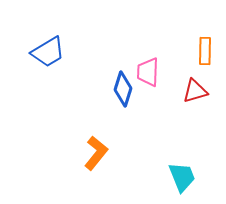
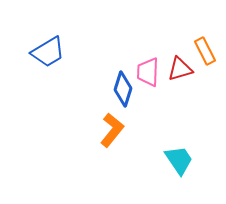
orange rectangle: rotated 28 degrees counterclockwise
red triangle: moved 15 px left, 22 px up
orange L-shape: moved 16 px right, 23 px up
cyan trapezoid: moved 3 px left, 17 px up; rotated 12 degrees counterclockwise
